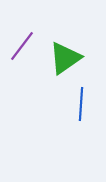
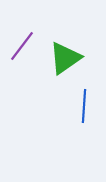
blue line: moved 3 px right, 2 px down
